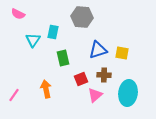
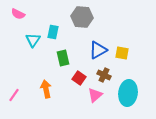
blue triangle: rotated 12 degrees counterclockwise
brown cross: rotated 24 degrees clockwise
red square: moved 2 px left, 1 px up; rotated 32 degrees counterclockwise
